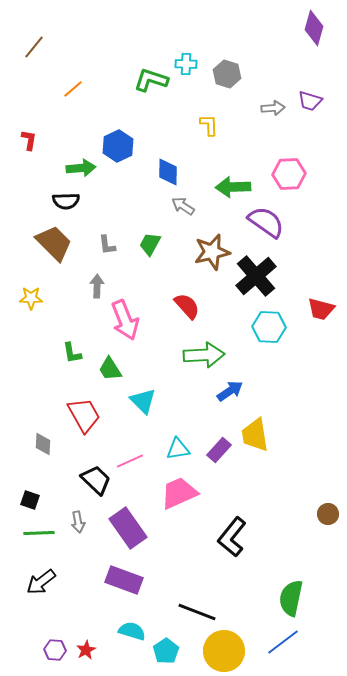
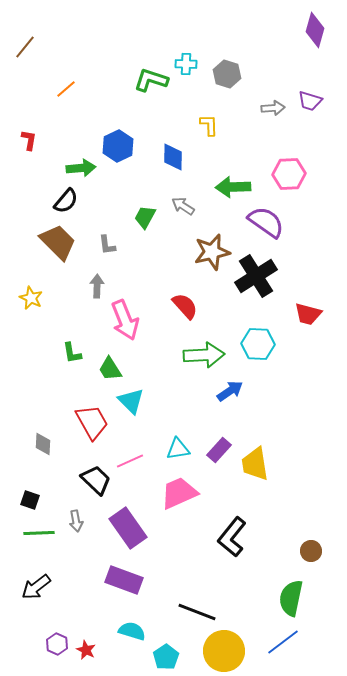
purple diamond at (314, 28): moved 1 px right, 2 px down
brown line at (34, 47): moved 9 px left
orange line at (73, 89): moved 7 px left
blue diamond at (168, 172): moved 5 px right, 15 px up
black semicircle at (66, 201): rotated 48 degrees counterclockwise
brown trapezoid at (54, 243): moved 4 px right, 1 px up
green trapezoid at (150, 244): moved 5 px left, 27 px up
black cross at (256, 276): rotated 9 degrees clockwise
yellow star at (31, 298): rotated 25 degrees clockwise
red semicircle at (187, 306): moved 2 px left
red trapezoid at (321, 309): moved 13 px left, 5 px down
cyan hexagon at (269, 327): moved 11 px left, 17 px down
cyan triangle at (143, 401): moved 12 px left
red trapezoid at (84, 415): moved 8 px right, 7 px down
yellow trapezoid at (255, 435): moved 29 px down
brown circle at (328, 514): moved 17 px left, 37 px down
gray arrow at (78, 522): moved 2 px left, 1 px up
black arrow at (41, 582): moved 5 px left, 5 px down
purple hexagon at (55, 650): moved 2 px right, 6 px up; rotated 20 degrees clockwise
red star at (86, 650): rotated 18 degrees counterclockwise
cyan pentagon at (166, 651): moved 6 px down
